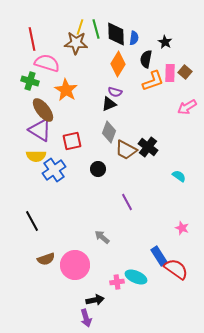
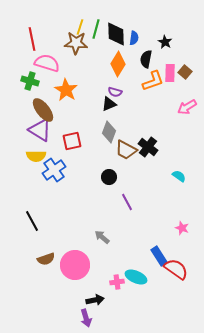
green line: rotated 30 degrees clockwise
black circle: moved 11 px right, 8 px down
